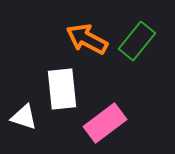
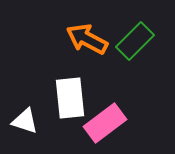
green rectangle: moved 2 px left; rotated 6 degrees clockwise
white rectangle: moved 8 px right, 9 px down
white triangle: moved 1 px right, 4 px down
